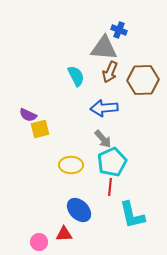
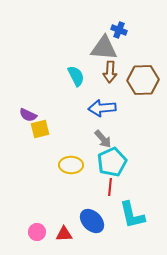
brown arrow: rotated 20 degrees counterclockwise
blue arrow: moved 2 px left
blue ellipse: moved 13 px right, 11 px down
pink circle: moved 2 px left, 10 px up
